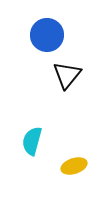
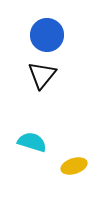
black triangle: moved 25 px left
cyan semicircle: moved 1 px down; rotated 92 degrees clockwise
